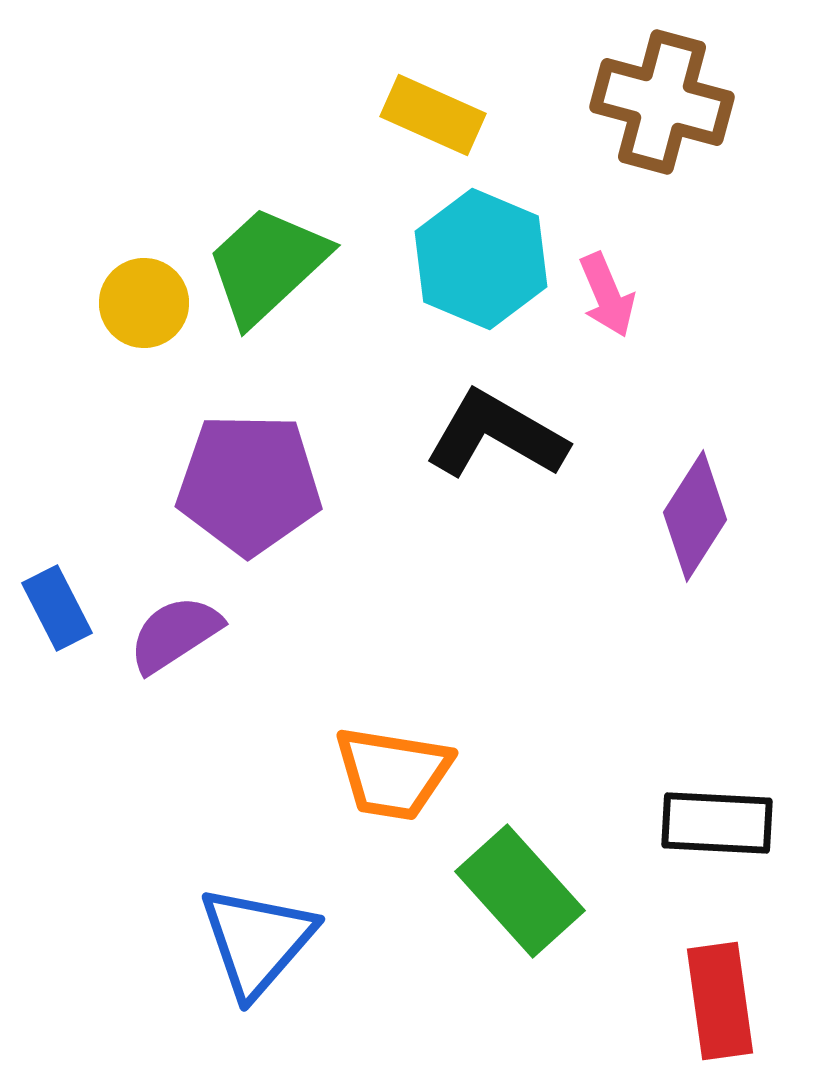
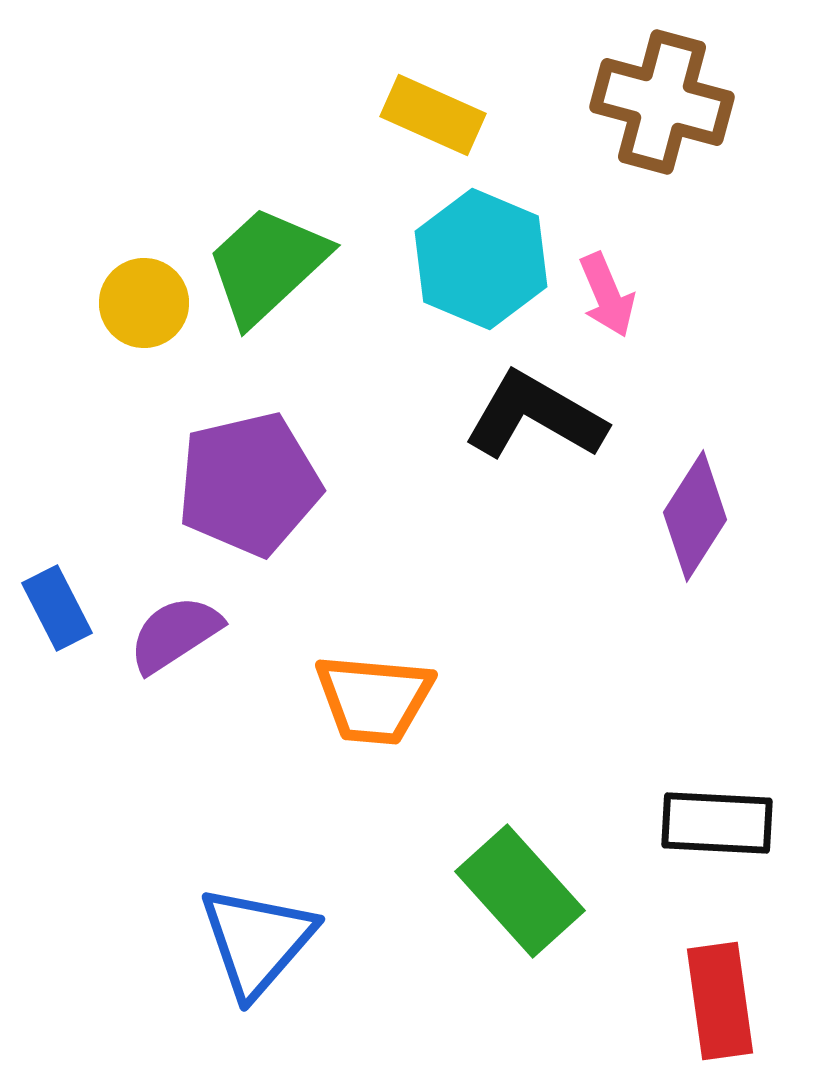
black L-shape: moved 39 px right, 19 px up
purple pentagon: rotated 14 degrees counterclockwise
orange trapezoid: moved 19 px left, 74 px up; rotated 4 degrees counterclockwise
